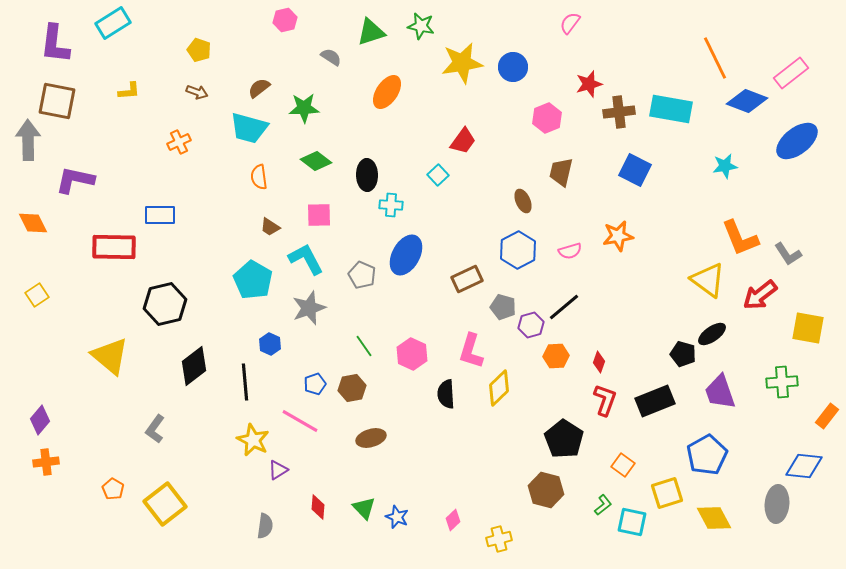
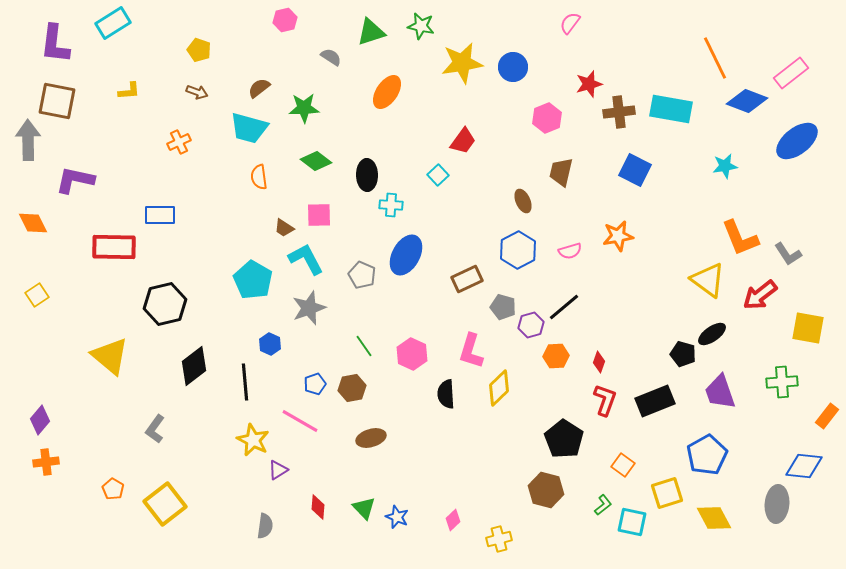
brown trapezoid at (270, 227): moved 14 px right, 1 px down
